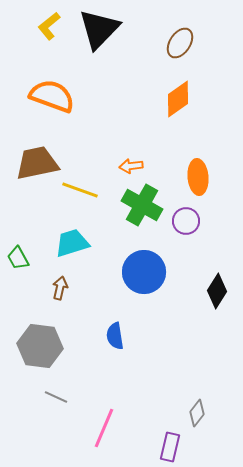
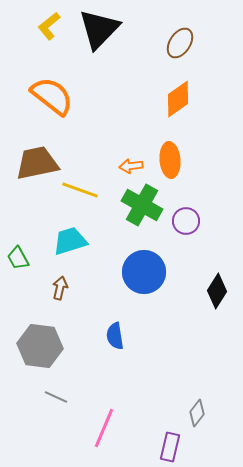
orange semicircle: rotated 18 degrees clockwise
orange ellipse: moved 28 px left, 17 px up
cyan trapezoid: moved 2 px left, 2 px up
